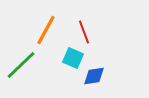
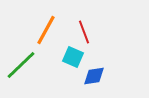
cyan square: moved 1 px up
